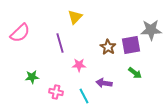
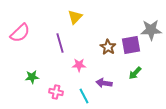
green arrow: rotated 96 degrees clockwise
